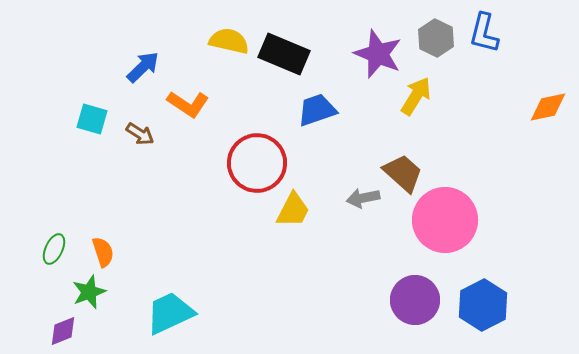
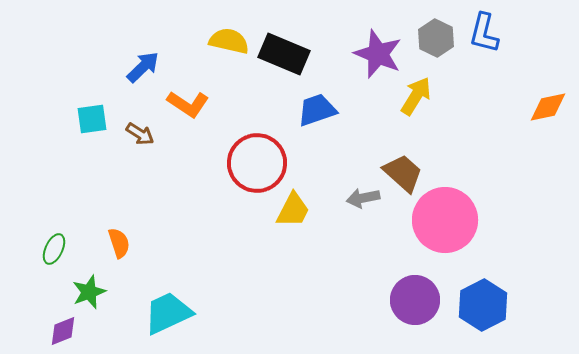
cyan square: rotated 24 degrees counterclockwise
orange semicircle: moved 16 px right, 9 px up
cyan trapezoid: moved 2 px left
